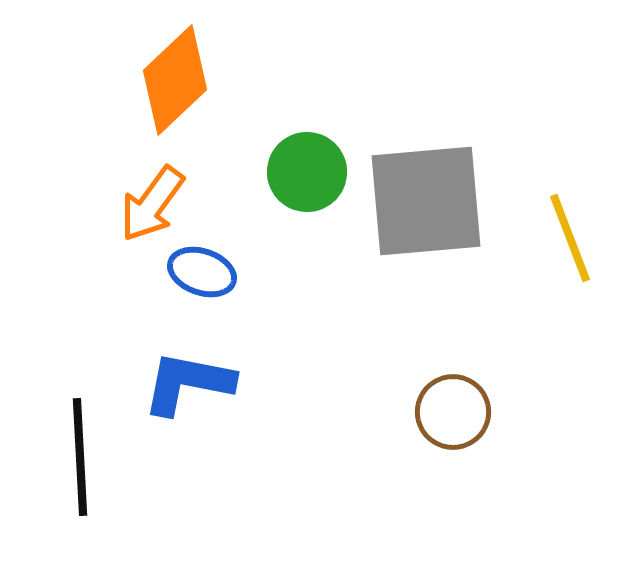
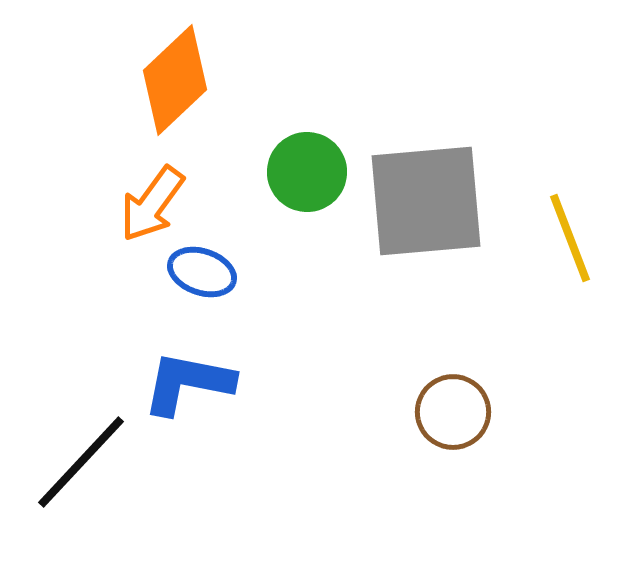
black line: moved 1 px right, 5 px down; rotated 46 degrees clockwise
